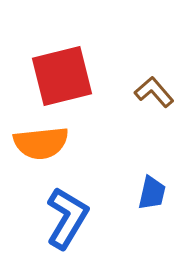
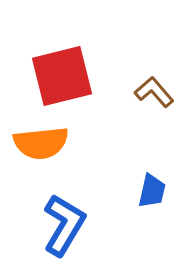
blue trapezoid: moved 2 px up
blue L-shape: moved 3 px left, 7 px down
